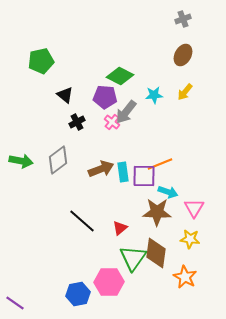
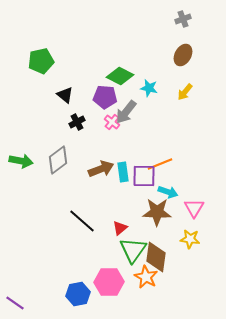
cyan star: moved 5 px left, 7 px up; rotated 18 degrees clockwise
brown diamond: moved 4 px down
green triangle: moved 8 px up
orange star: moved 39 px left
